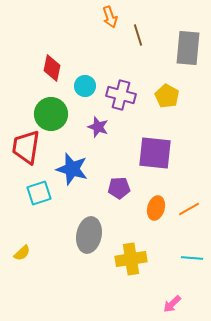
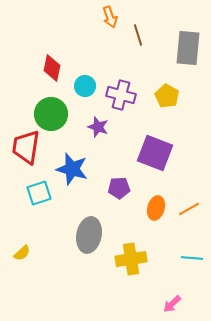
purple square: rotated 15 degrees clockwise
